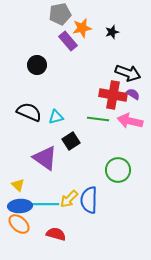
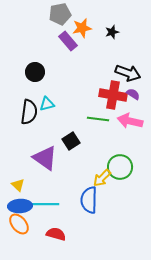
black circle: moved 2 px left, 7 px down
black semicircle: rotated 75 degrees clockwise
cyan triangle: moved 9 px left, 13 px up
green circle: moved 2 px right, 3 px up
yellow arrow: moved 33 px right, 21 px up
orange ellipse: rotated 10 degrees clockwise
